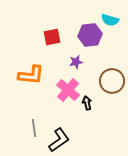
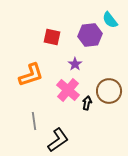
cyan semicircle: rotated 36 degrees clockwise
red square: rotated 24 degrees clockwise
purple star: moved 1 px left, 2 px down; rotated 24 degrees counterclockwise
orange L-shape: rotated 24 degrees counterclockwise
brown circle: moved 3 px left, 10 px down
black arrow: rotated 24 degrees clockwise
gray line: moved 7 px up
black L-shape: moved 1 px left
